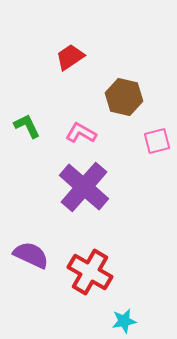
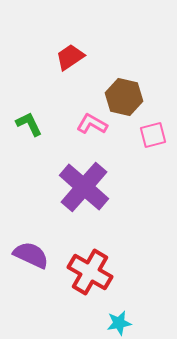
green L-shape: moved 2 px right, 2 px up
pink L-shape: moved 11 px right, 9 px up
pink square: moved 4 px left, 6 px up
cyan star: moved 5 px left, 2 px down
